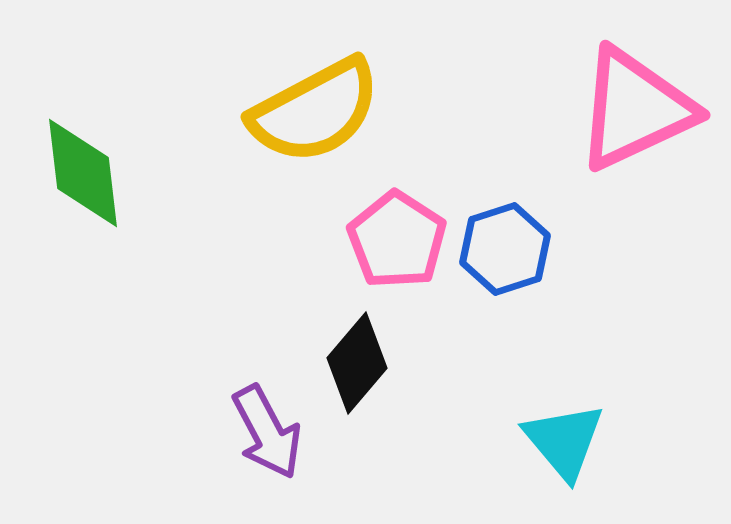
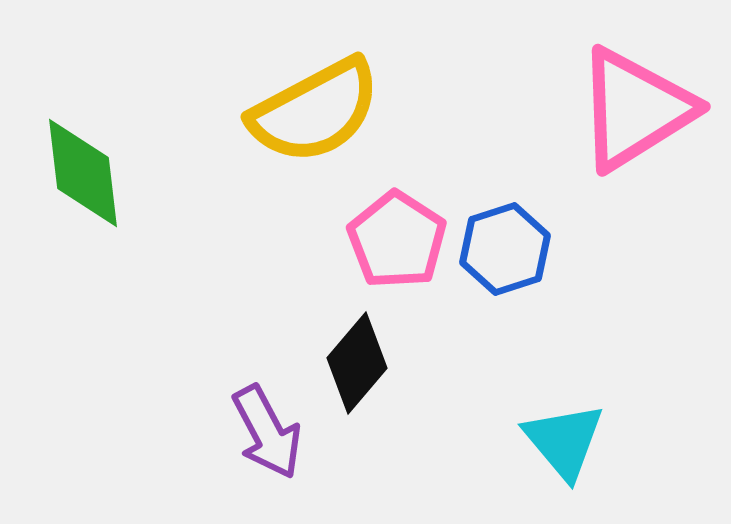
pink triangle: rotated 7 degrees counterclockwise
